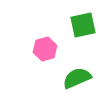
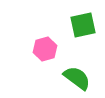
green semicircle: rotated 60 degrees clockwise
